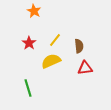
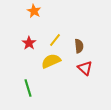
red triangle: rotated 49 degrees clockwise
